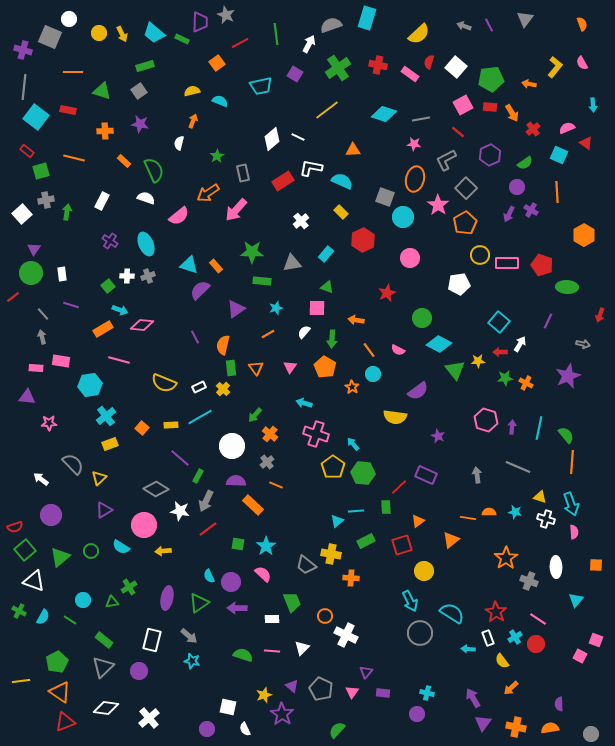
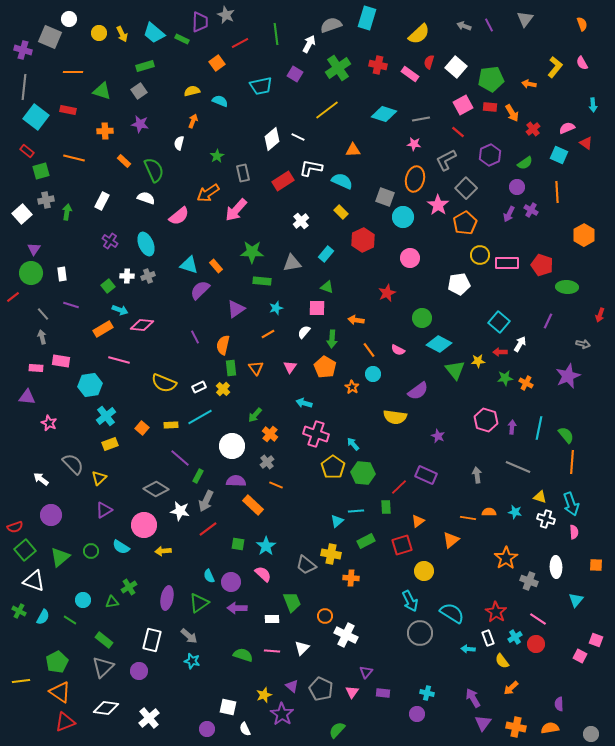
pink star at (49, 423): rotated 28 degrees clockwise
